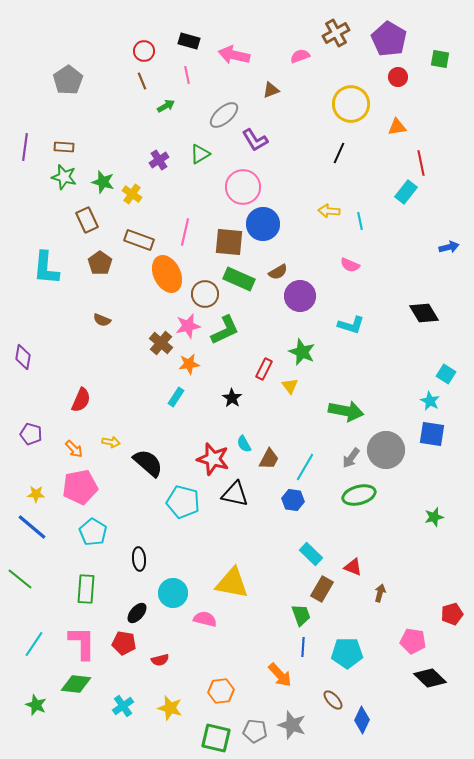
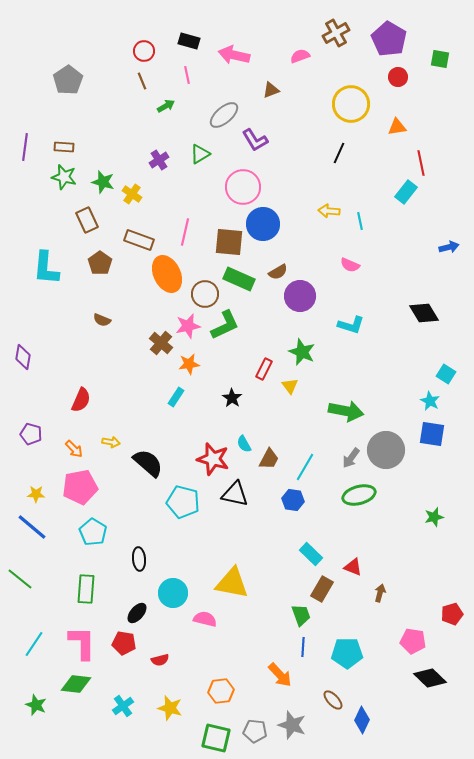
green L-shape at (225, 330): moved 5 px up
